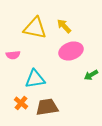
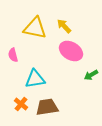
pink ellipse: rotated 50 degrees clockwise
pink semicircle: rotated 80 degrees clockwise
orange cross: moved 1 px down
